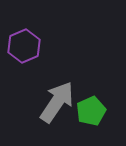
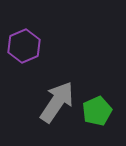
green pentagon: moved 6 px right
